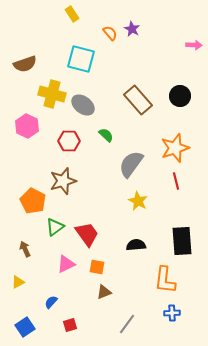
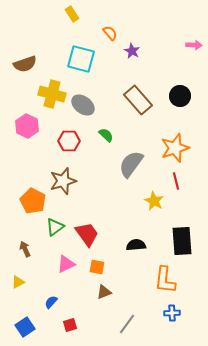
purple star: moved 22 px down
yellow star: moved 16 px right
